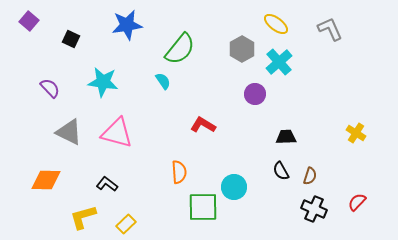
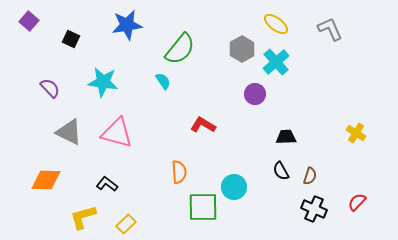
cyan cross: moved 3 px left
